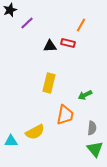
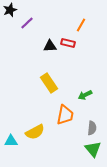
yellow rectangle: rotated 48 degrees counterclockwise
green triangle: moved 2 px left
